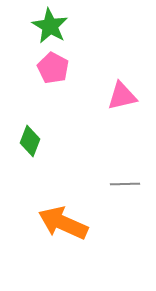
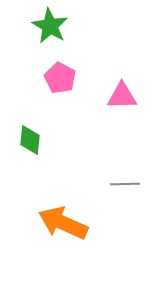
pink pentagon: moved 7 px right, 10 px down
pink triangle: rotated 12 degrees clockwise
green diamond: moved 1 px up; rotated 16 degrees counterclockwise
